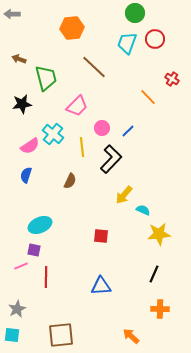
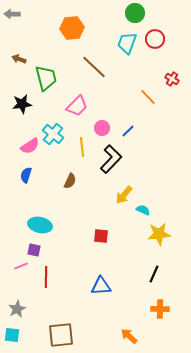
cyan ellipse: rotated 35 degrees clockwise
orange arrow: moved 2 px left
